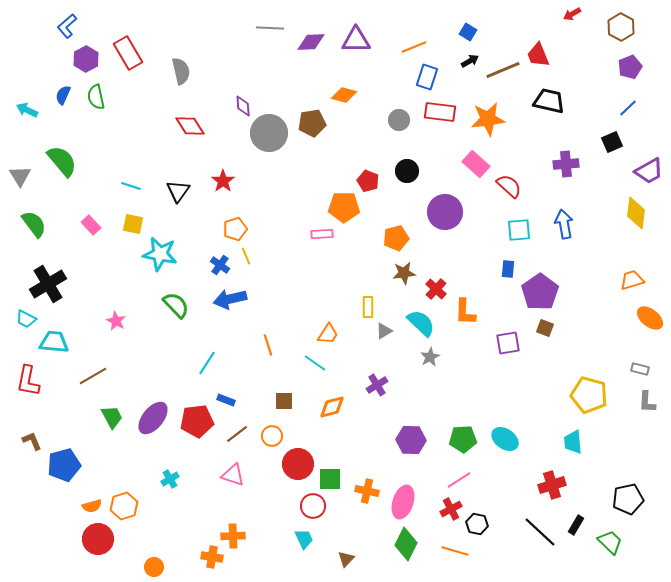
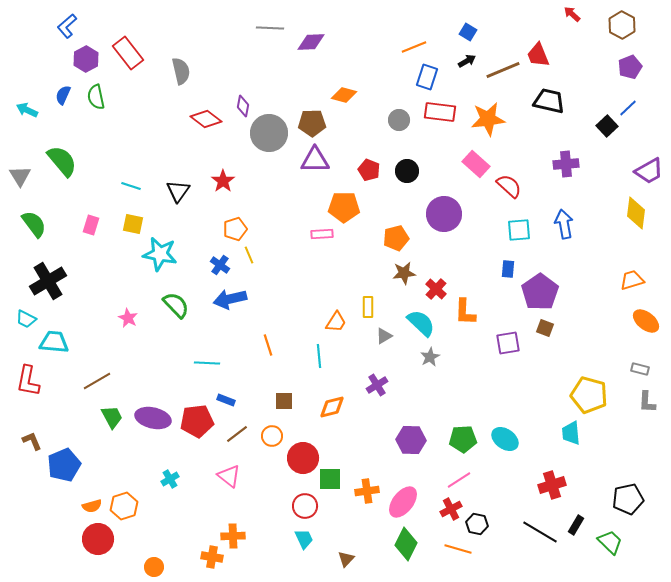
red arrow at (572, 14): rotated 72 degrees clockwise
brown hexagon at (621, 27): moved 1 px right, 2 px up
purple triangle at (356, 40): moved 41 px left, 120 px down
red rectangle at (128, 53): rotated 8 degrees counterclockwise
black arrow at (470, 61): moved 3 px left
purple diamond at (243, 106): rotated 15 degrees clockwise
brown pentagon at (312, 123): rotated 8 degrees clockwise
red diamond at (190, 126): moved 16 px right, 7 px up; rotated 20 degrees counterclockwise
black square at (612, 142): moved 5 px left, 16 px up; rotated 20 degrees counterclockwise
red pentagon at (368, 181): moved 1 px right, 11 px up
purple circle at (445, 212): moved 1 px left, 2 px down
pink rectangle at (91, 225): rotated 60 degrees clockwise
yellow line at (246, 256): moved 3 px right, 1 px up
black cross at (48, 284): moved 3 px up
orange ellipse at (650, 318): moved 4 px left, 3 px down
pink star at (116, 321): moved 12 px right, 3 px up
gray triangle at (384, 331): moved 5 px down
orange trapezoid at (328, 334): moved 8 px right, 12 px up
cyan line at (207, 363): rotated 60 degrees clockwise
cyan line at (315, 363): moved 4 px right, 7 px up; rotated 50 degrees clockwise
brown line at (93, 376): moved 4 px right, 5 px down
purple ellipse at (153, 418): rotated 64 degrees clockwise
cyan trapezoid at (573, 442): moved 2 px left, 9 px up
red circle at (298, 464): moved 5 px right, 6 px up
blue pentagon at (64, 465): rotated 8 degrees counterclockwise
pink triangle at (233, 475): moved 4 px left, 1 px down; rotated 20 degrees clockwise
orange cross at (367, 491): rotated 20 degrees counterclockwise
pink ellipse at (403, 502): rotated 20 degrees clockwise
red circle at (313, 506): moved 8 px left
black line at (540, 532): rotated 12 degrees counterclockwise
orange line at (455, 551): moved 3 px right, 2 px up
